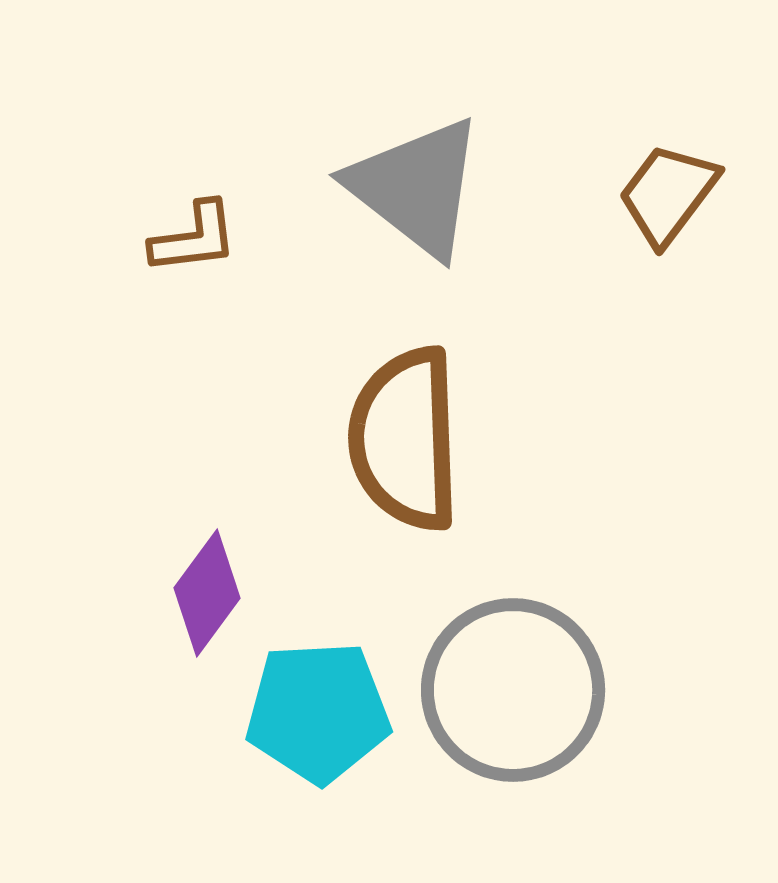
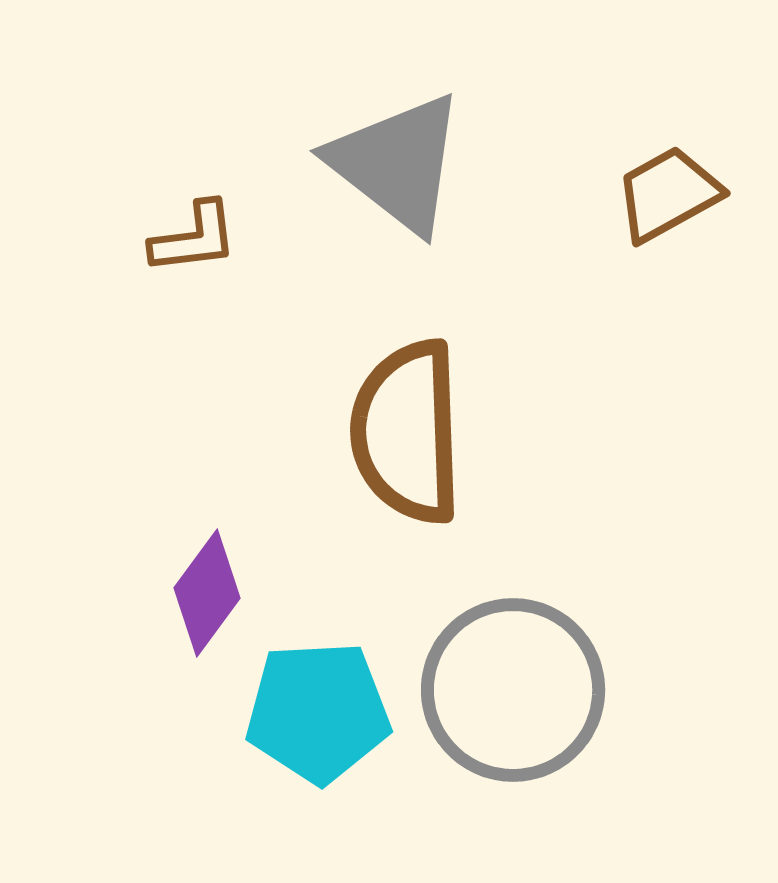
gray triangle: moved 19 px left, 24 px up
brown trapezoid: rotated 24 degrees clockwise
brown semicircle: moved 2 px right, 7 px up
